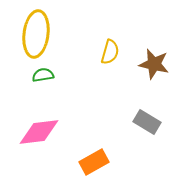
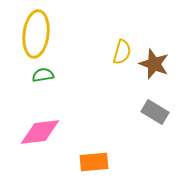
yellow semicircle: moved 12 px right
brown star: rotated 8 degrees clockwise
gray rectangle: moved 8 px right, 10 px up
pink diamond: moved 1 px right
orange rectangle: rotated 24 degrees clockwise
